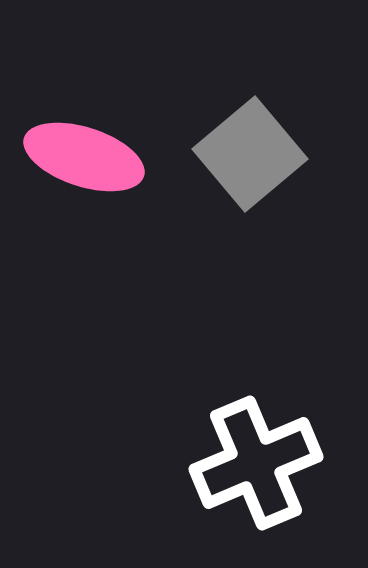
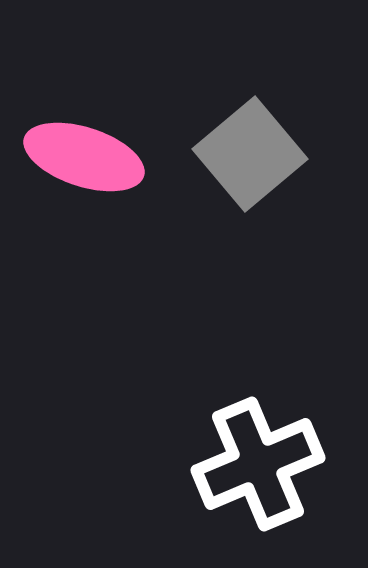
white cross: moved 2 px right, 1 px down
